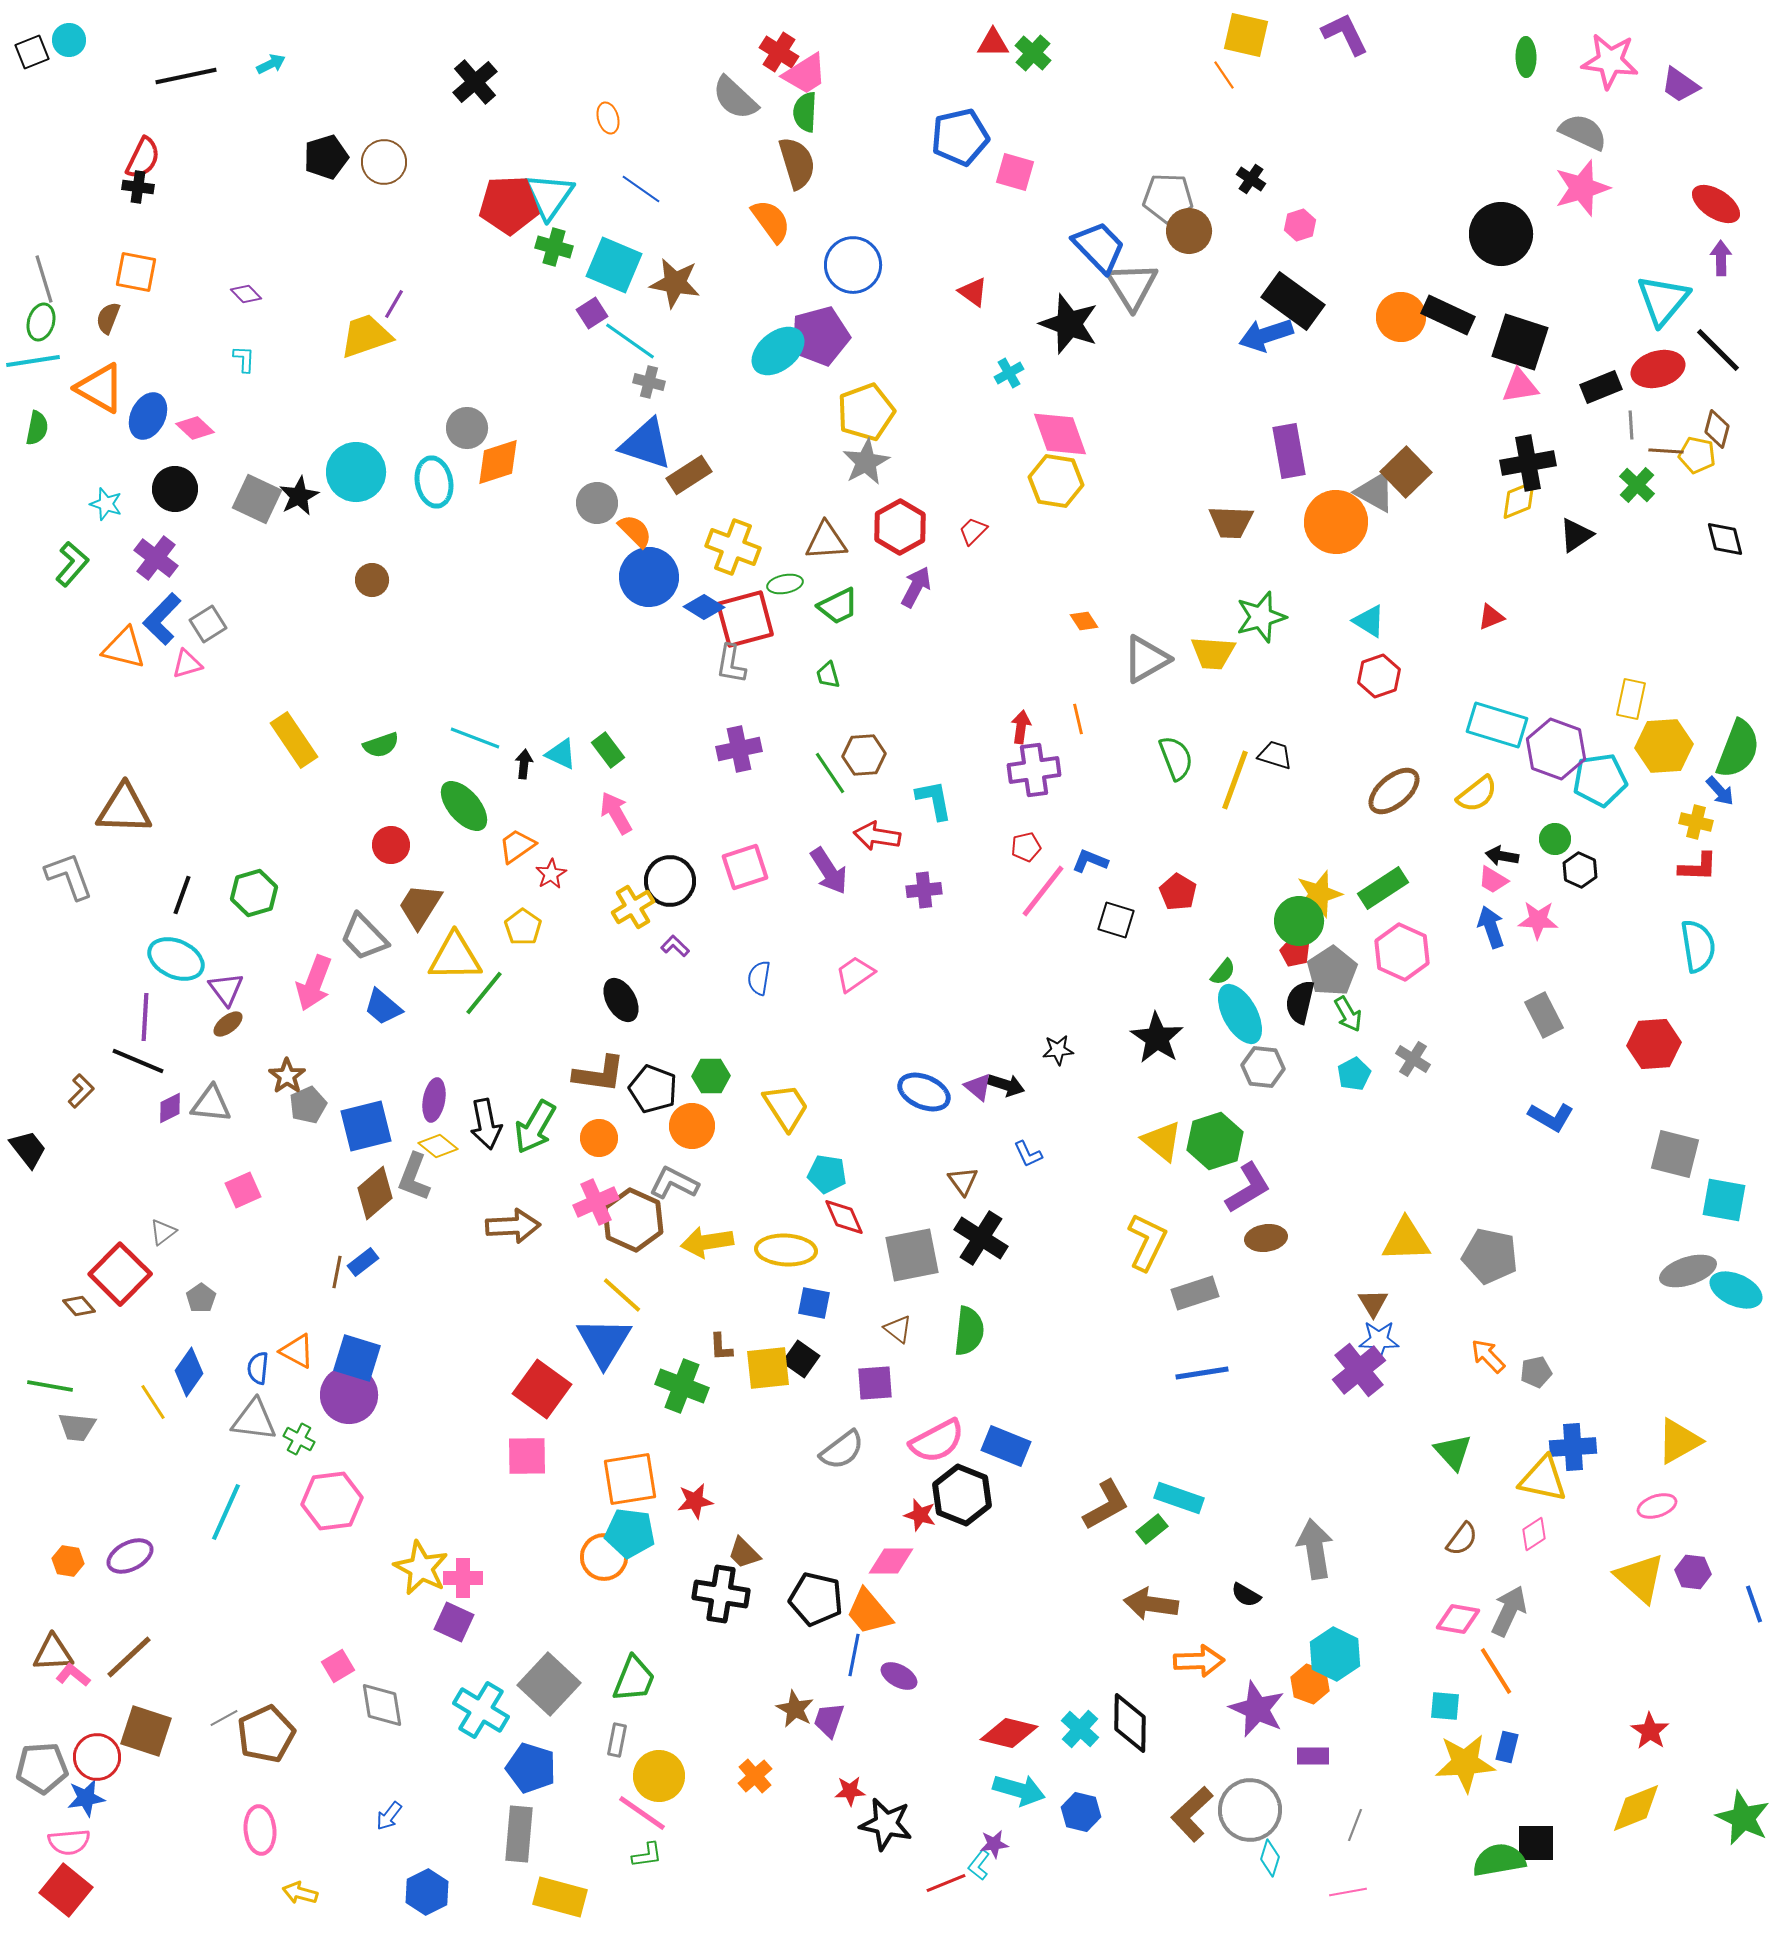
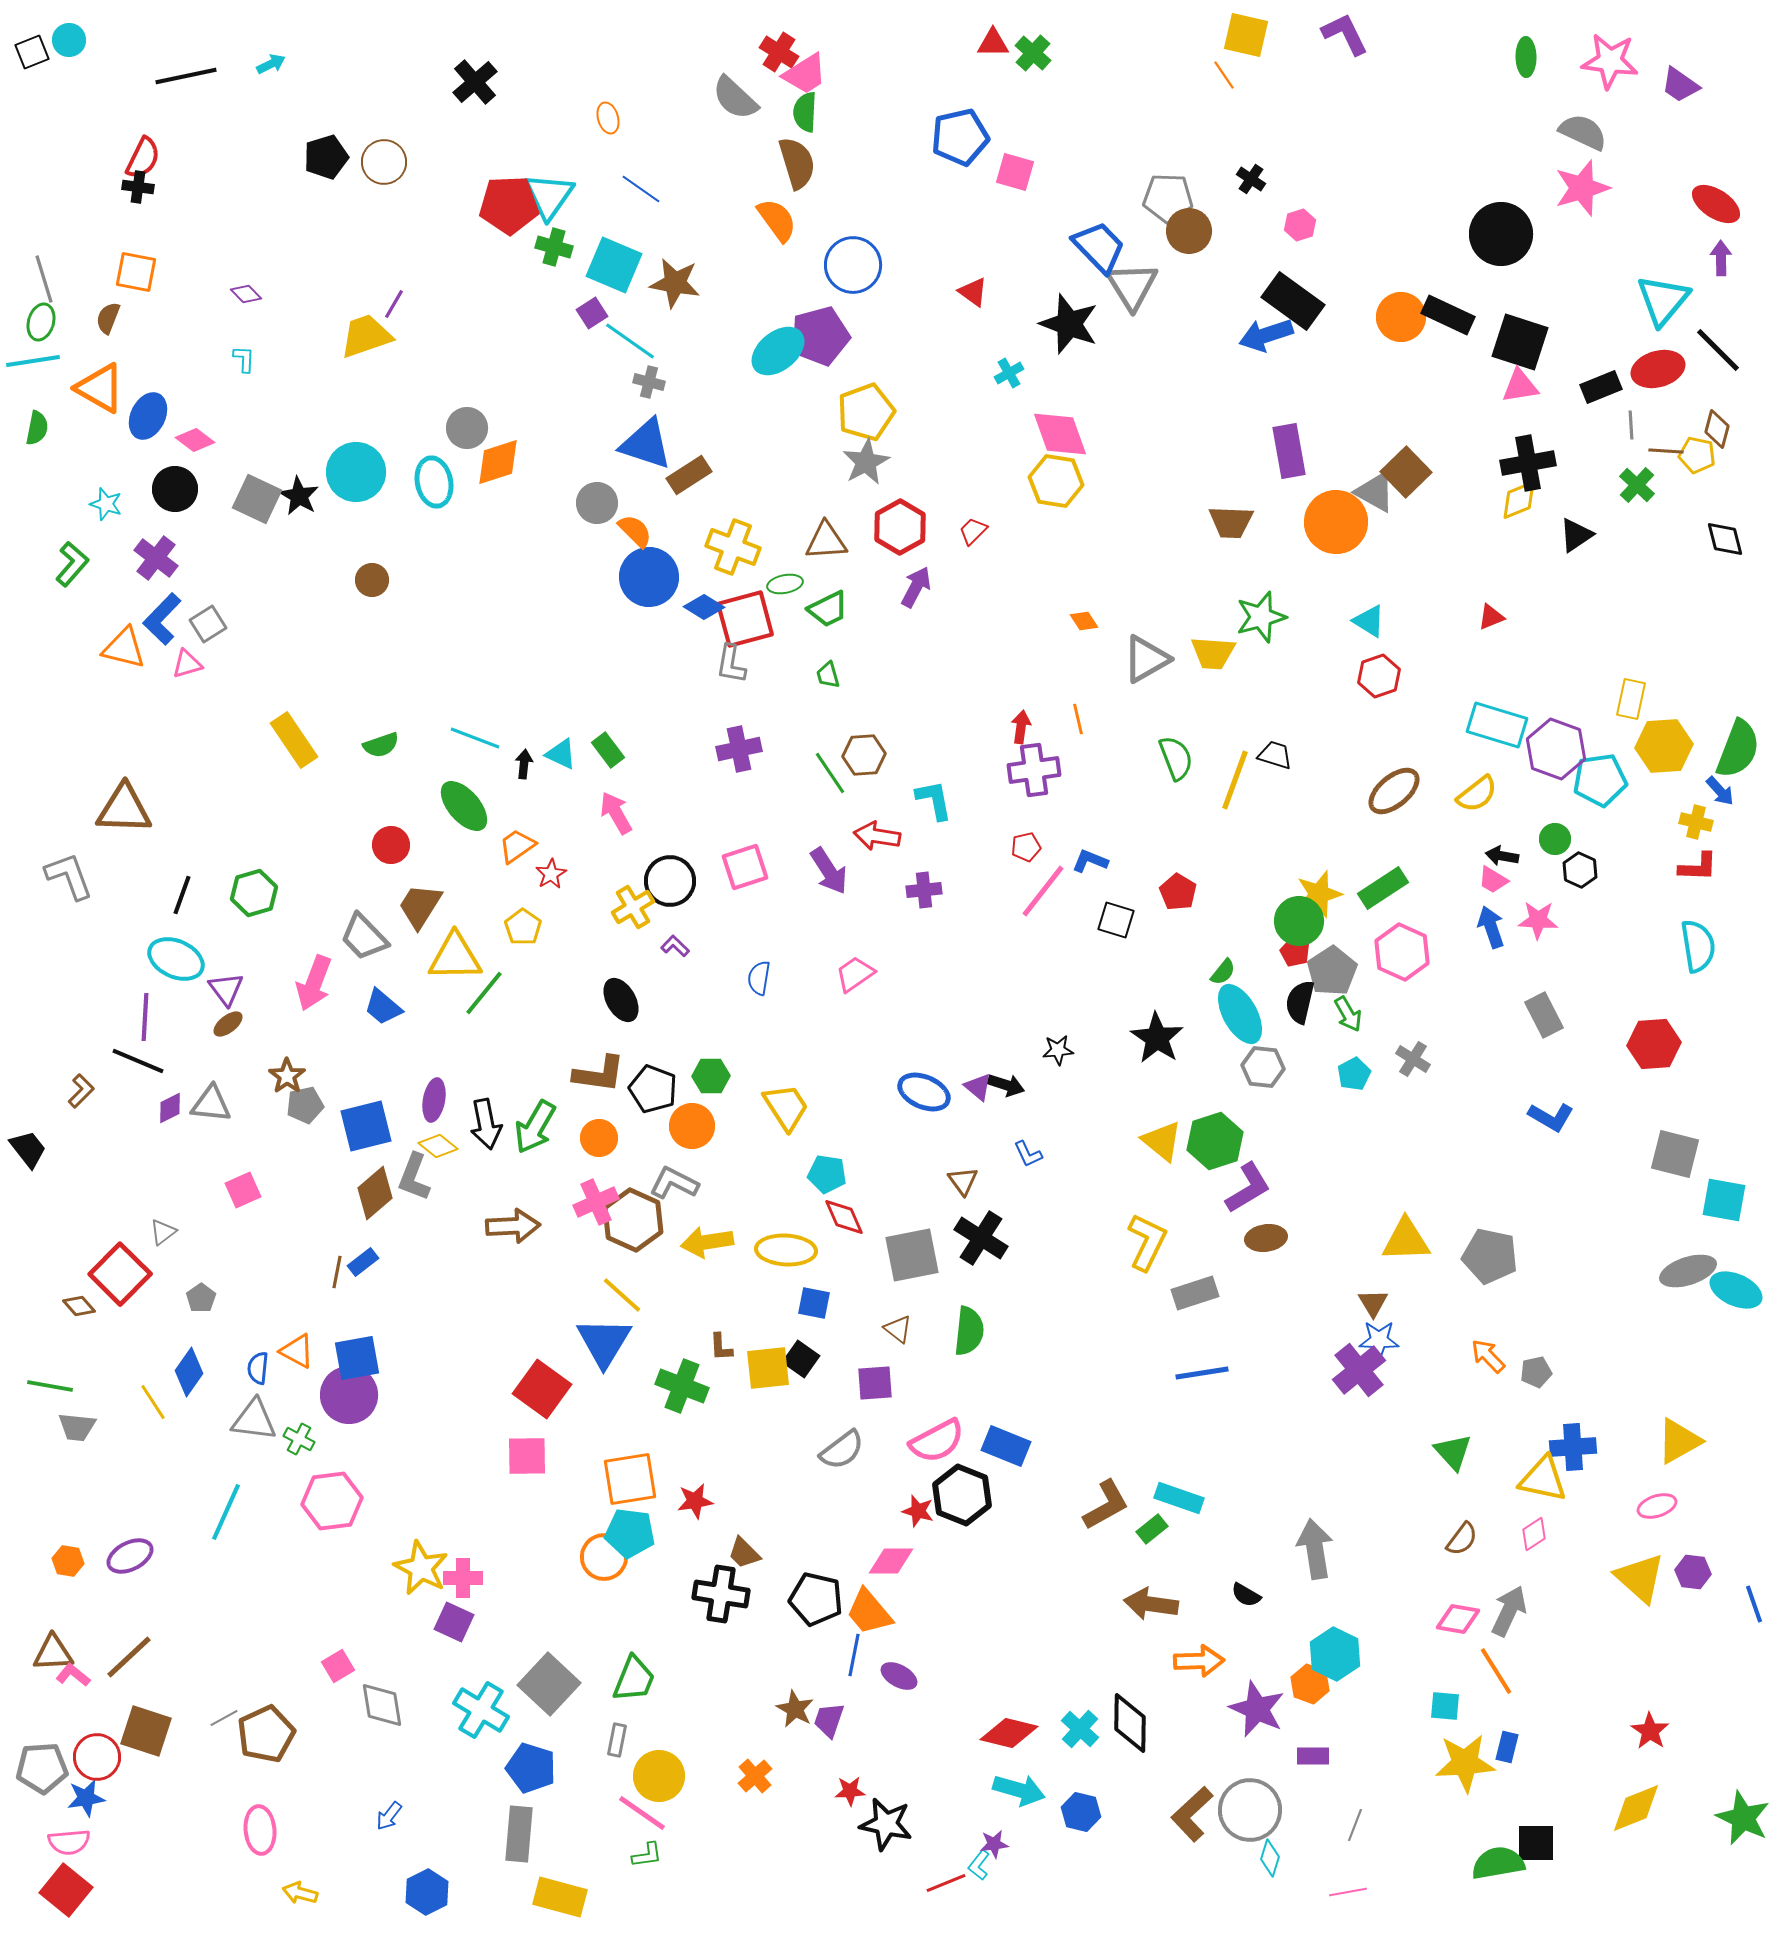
orange semicircle at (771, 221): moved 6 px right, 1 px up
pink diamond at (195, 428): moved 12 px down; rotated 6 degrees counterclockwise
black star at (299, 496): rotated 15 degrees counterclockwise
green trapezoid at (838, 606): moved 10 px left, 3 px down
gray pentagon at (308, 1105): moved 3 px left; rotated 12 degrees clockwise
blue square at (357, 1358): rotated 27 degrees counterclockwise
red star at (920, 1515): moved 2 px left, 4 px up
green semicircle at (1499, 1860): moved 1 px left, 3 px down
